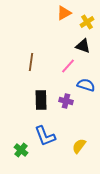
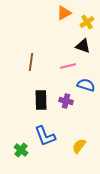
pink line: rotated 35 degrees clockwise
